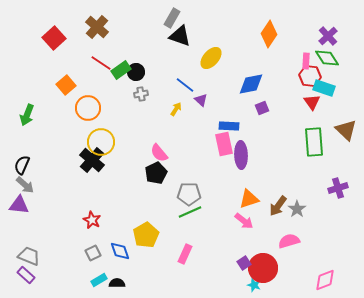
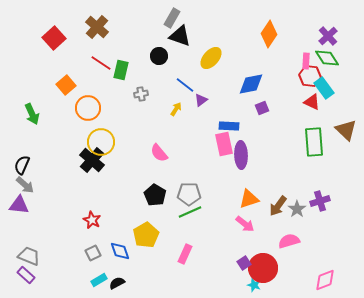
green rectangle at (121, 70): rotated 42 degrees counterclockwise
black circle at (136, 72): moved 23 px right, 16 px up
cyan rectangle at (324, 88): rotated 35 degrees clockwise
purple triangle at (201, 100): rotated 40 degrees clockwise
red triangle at (312, 102): rotated 30 degrees counterclockwise
green arrow at (27, 115): moved 5 px right, 1 px up; rotated 45 degrees counterclockwise
black pentagon at (156, 173): moved 1 px left, 22 px down; rotated 15 degrees counterclockwise
purple cross at (338, 188): moved 18 px left, 13 px down
pink arrow at (244, 221): moved 1 px right, 3 px down
black semicircle at (117, 283): rotated 28 degrees counterclockwise
